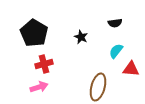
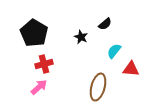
black semicircle: moved 10 px left, 1 px down; rotated 32 degrees counterclockwise
cyan semicircle: moved 2 px left
pink arrow: rotated 24 degrees counterclockwise
